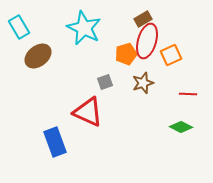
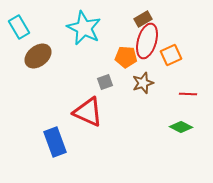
orange pentagon: moved 3 px down; rotated 20 degrees clockwise
